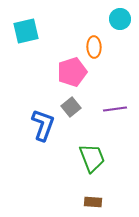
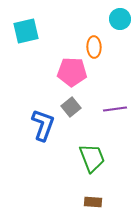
pink pentagon: rotated 20 degrees clockwise
